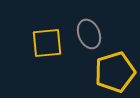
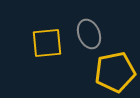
yellow pentagon: rotated 6 degrees clockwise
